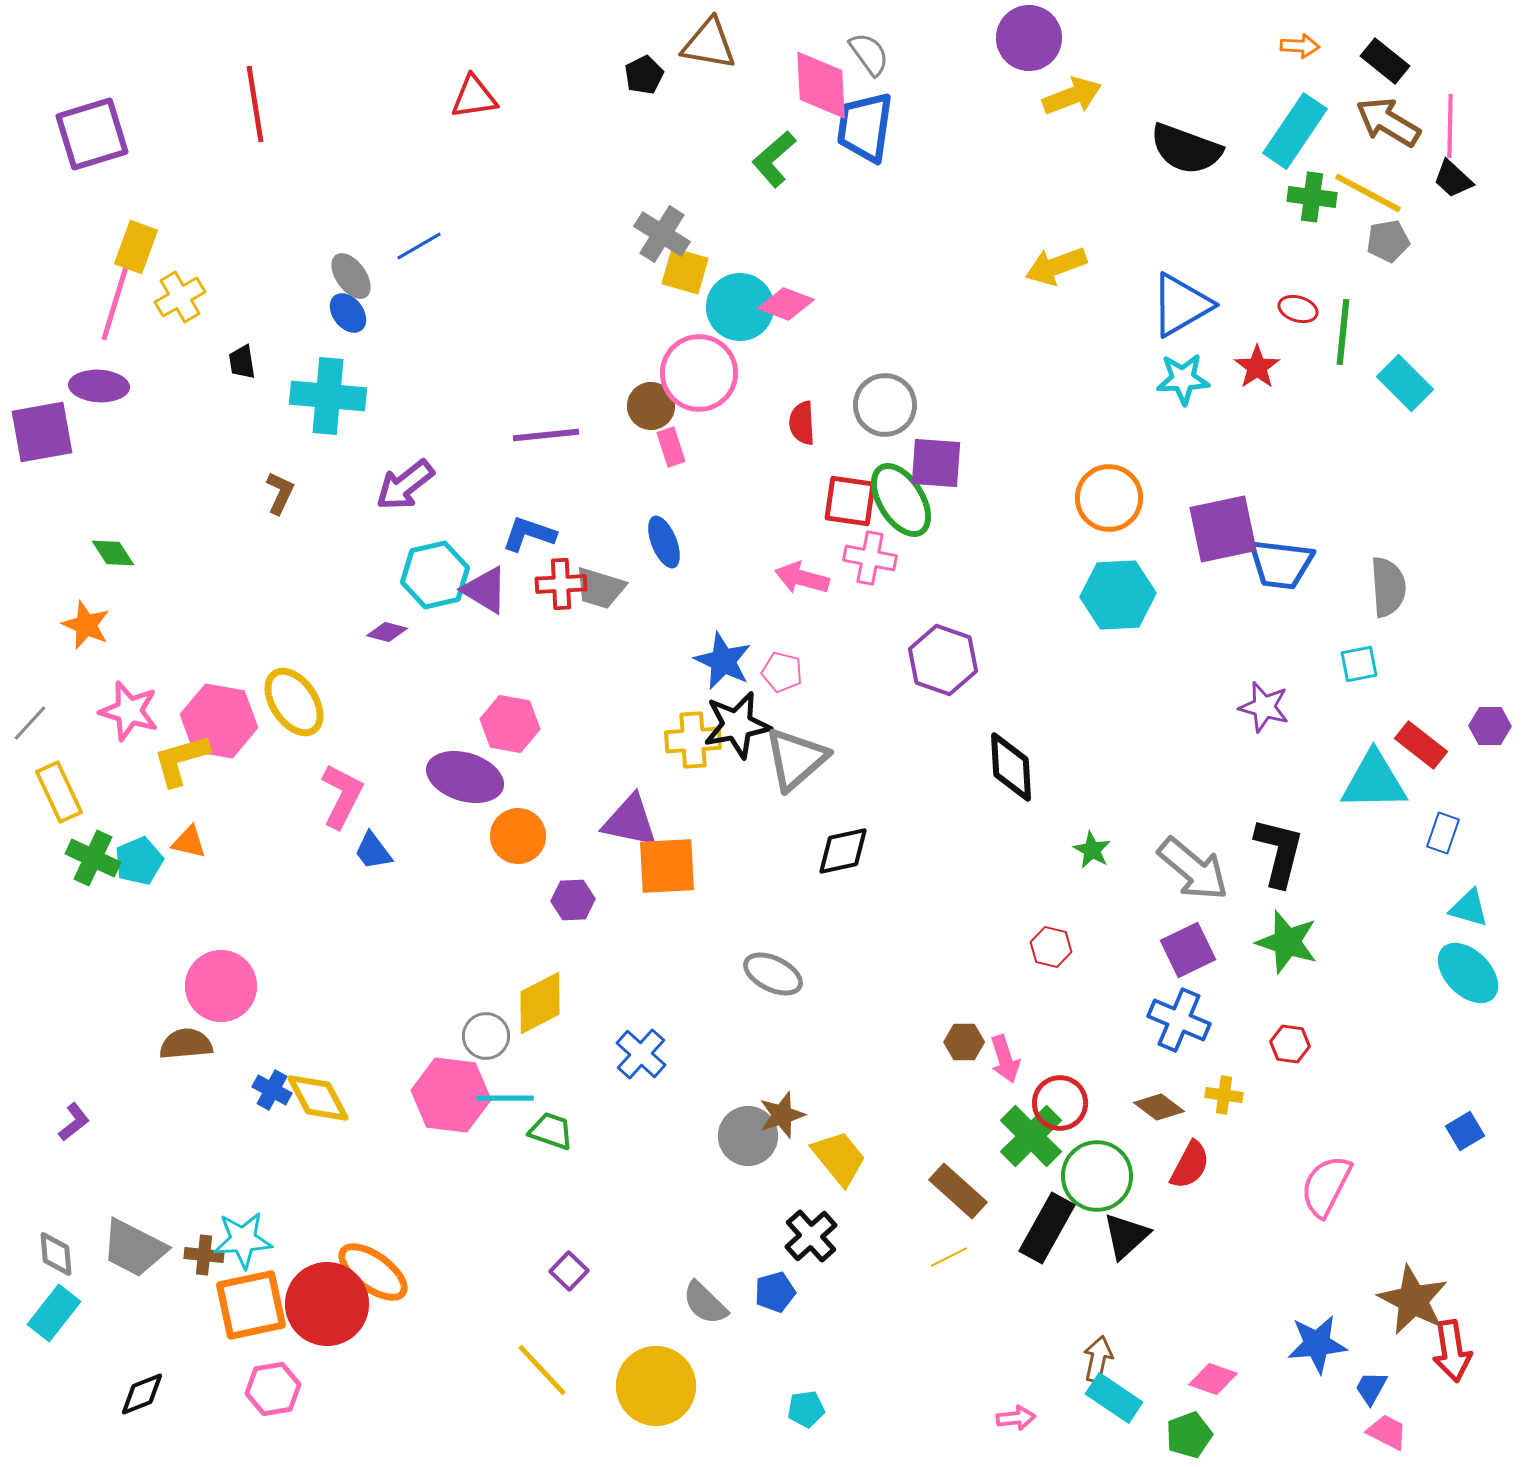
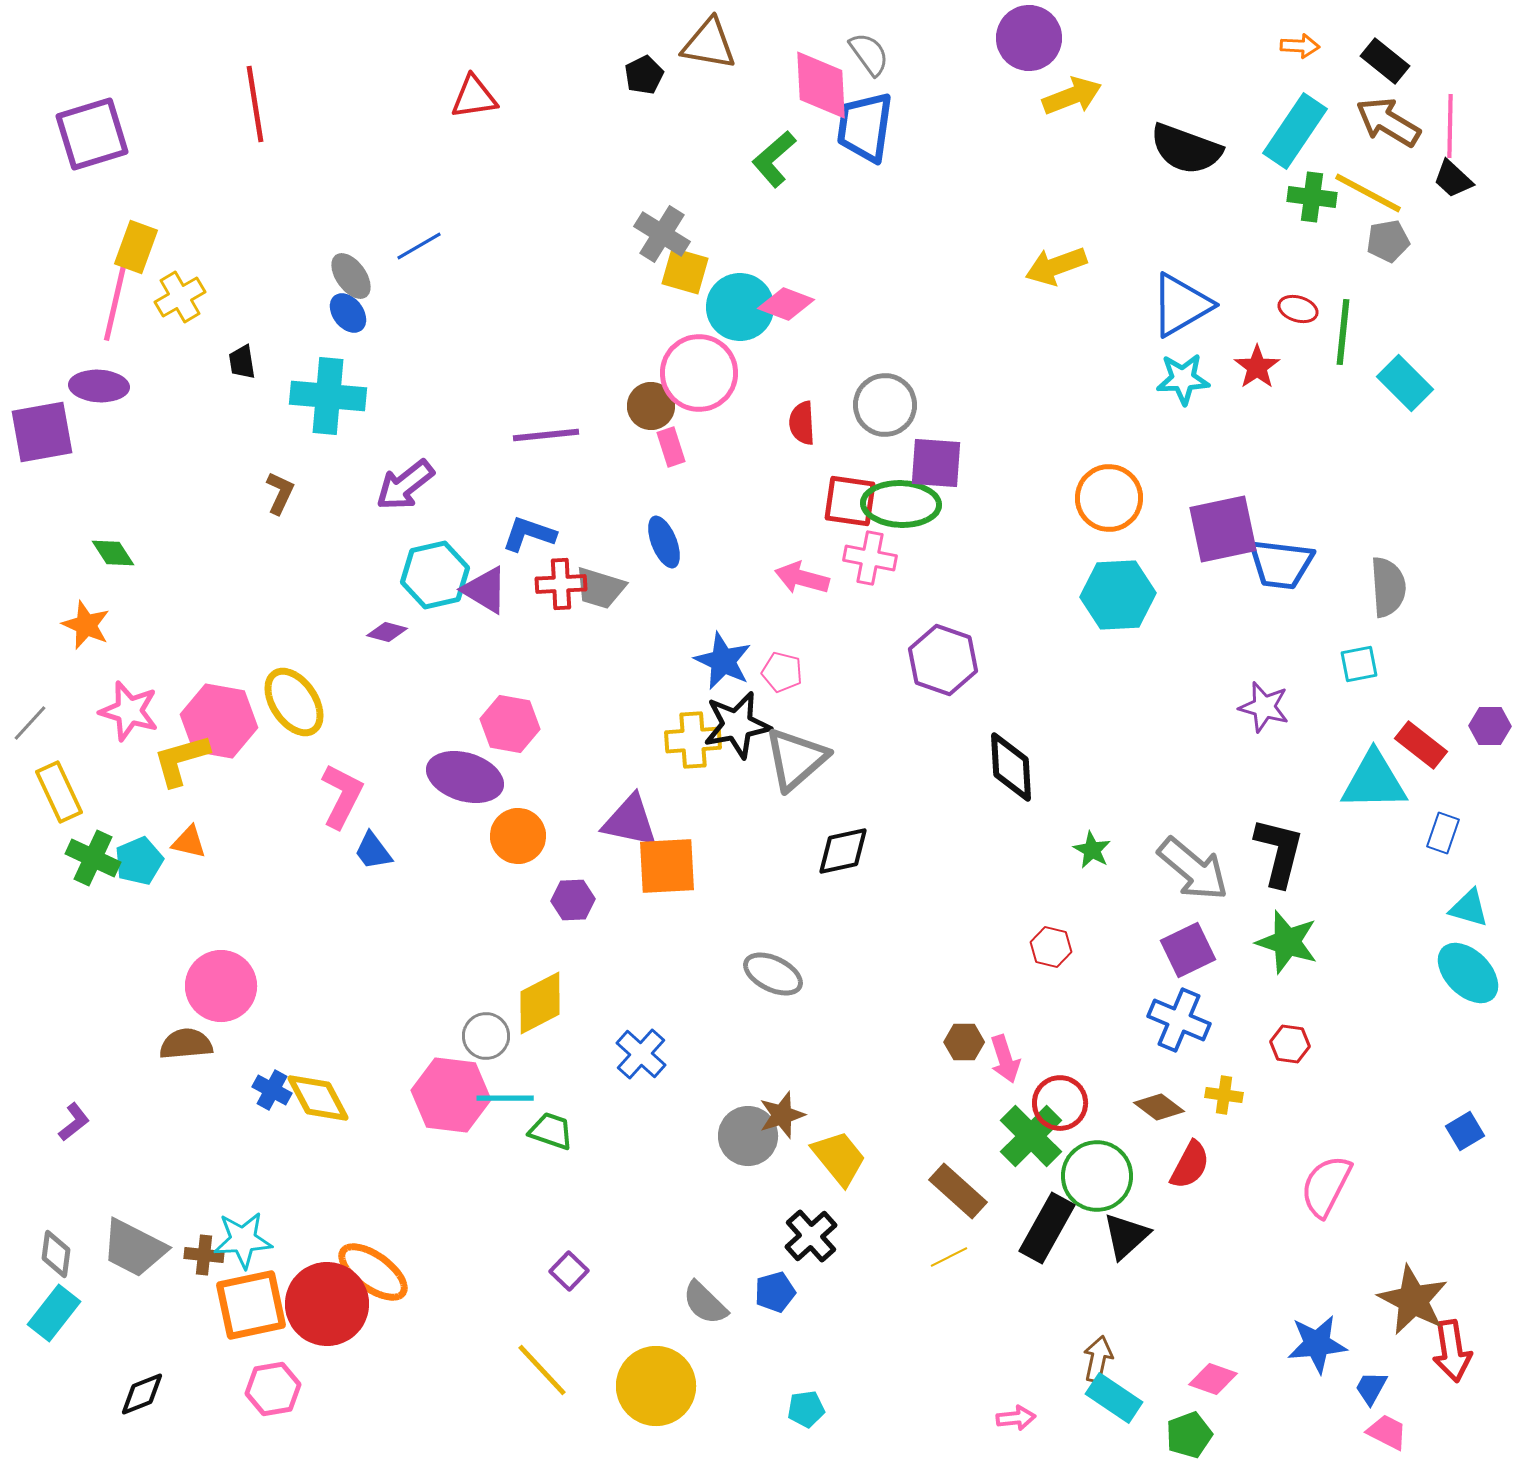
pink line at (115, 303): rotated 4 degrees counterclockwise
green ellipse at (901, 500): moved 4 px down; rotated 56 degrees counterclockwise
gray diamond at (56, 1254): rotated 12 degrees clockwise
